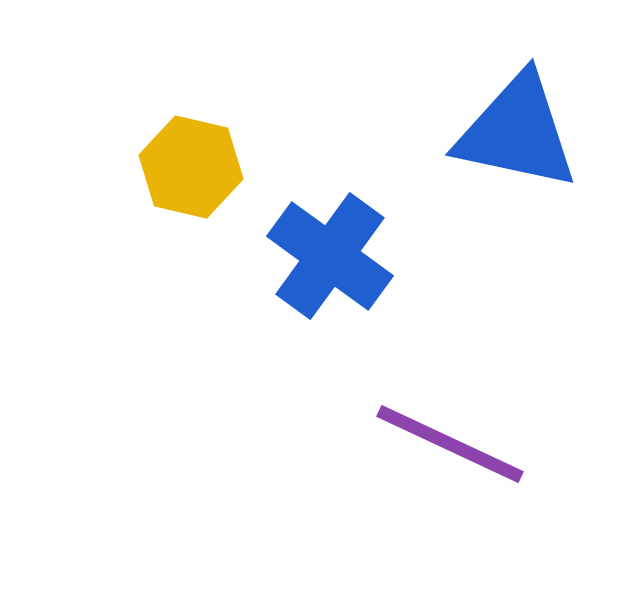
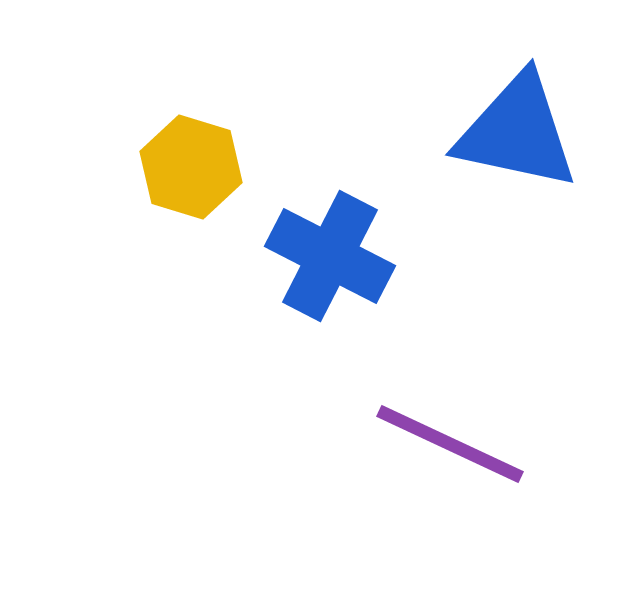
yellow hexagon: rotated 4 degrees clockwise
blue cross: rotated 9 degrees counterclockwise
